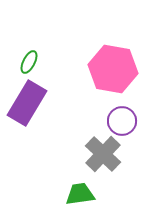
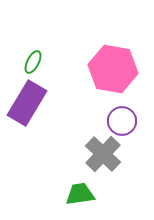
green ellipse: moved 4 px right
